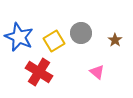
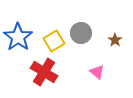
blue star: moved 1 px left; rotated 12 degrees clockwise
red cross: moved 5 px right
